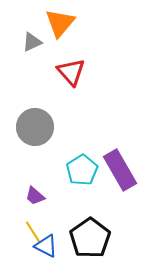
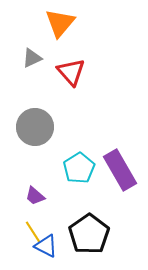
gray triangle: moved 16 px down
cyan pentagon: moved 3 px left, 2 px up
black pentagon: moved 1 px left, 4 px up
